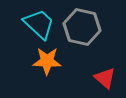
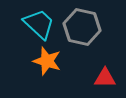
orange star: rotated 16 degrees clockwise
red triangle: rotated 40 degrees counterclockwise
